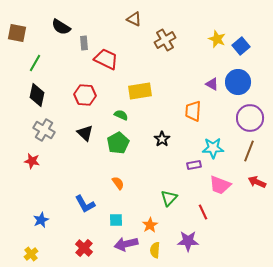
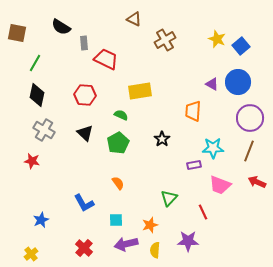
blue L-shape: moved 1 px left, 1 px up
orange star: rotated 14 degrees clockwise
